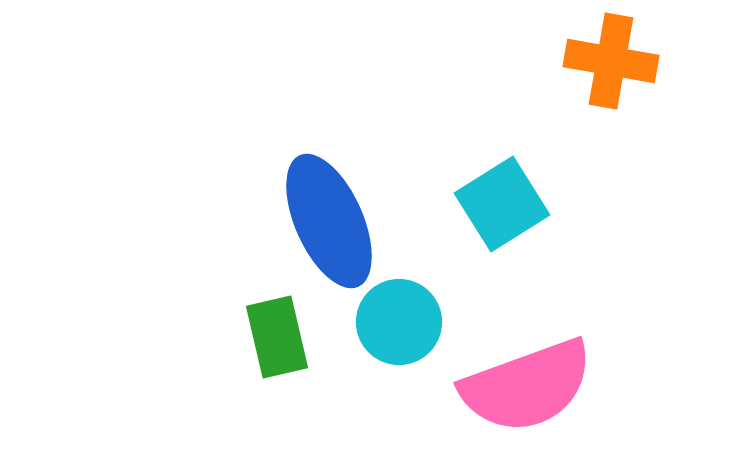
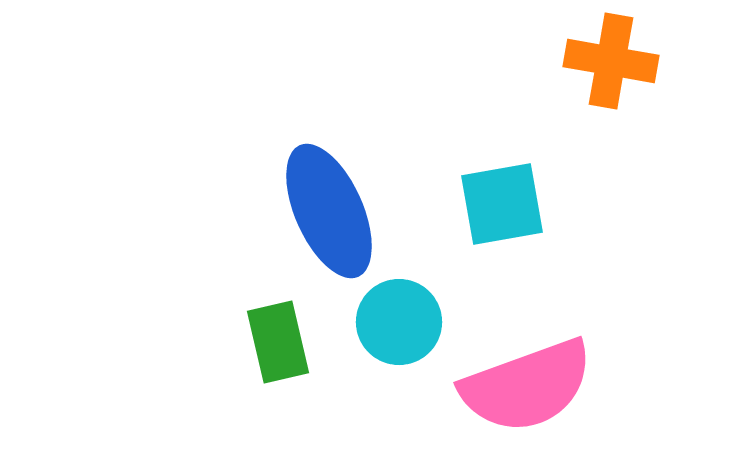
cyan square: rotated 22 degrees clockwise
blue ellipse: moved 10 px up
green rectangle: moved 1 px right, 5 px down
